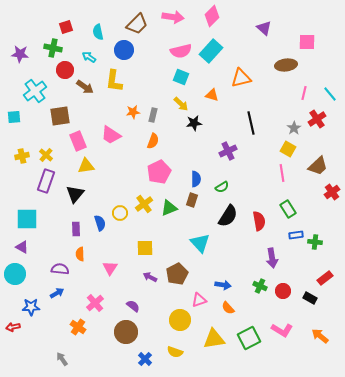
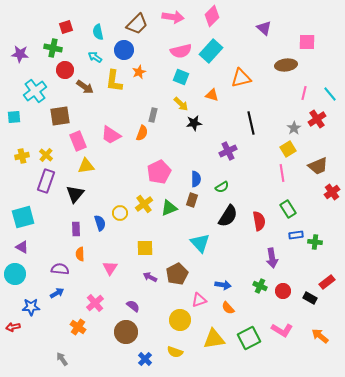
cyan arrow at (89, 57): moved 6 px right
orange star at (133, 112): moved 6 px right, 40 px up; rotated 16 degrees counterclockwise
orange semicircle at (153, 141): moved 11 px left, 8 px up
yellow square at (288, 149): rotated 28 degrees clockwise
brown trapezoid at (318, 166): rotated 20 degrees clockwise
cyan square at (27, 219): moved 4 px left, 2 px up; rotated 15 degrees counterclockwise
red rectangle at (325, 278): moved 2 px right, 4 px down
